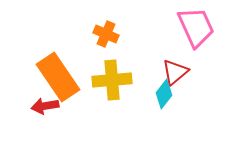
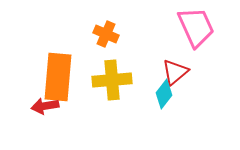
orange rectangle: rotated 39 degrees clockwise
